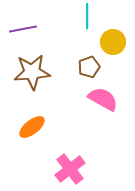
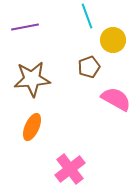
cyan line: rotated 20 degrees counterclockwise
purple line: moved 2 px right, 2 px up
yellow circle: moved 2 px up
brown star: moved 7 px down
pink semicircle: moved 13 px right
orange ellipse: rotated 28 degrees counterclockwise
